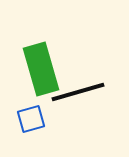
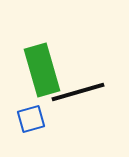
green rectangle: moved 1 px right, 1 px down
